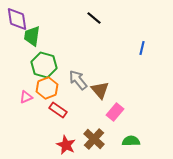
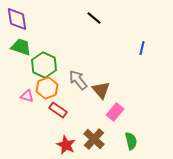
green trapezoid: moved 11 px left, 11 px down; rotated 100 degrees clockwise
green hexagon: rotated 10 degrees clockwise
brown triangle: moved 1 px right
pink triangle: moved 1 px right, 1 px up; rotated 40 degrees clockwise
green semicircle: rotated 78 degrees clockwise
